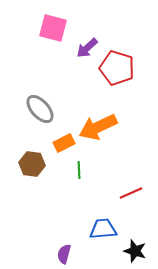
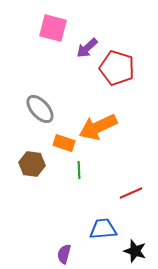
orange rectangle: rotated 45 degrees clockwise
